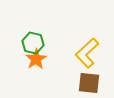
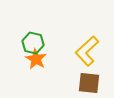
yellow L-shape: moved 2 px up
orange star: rotated 10 degrees counterclockwise
